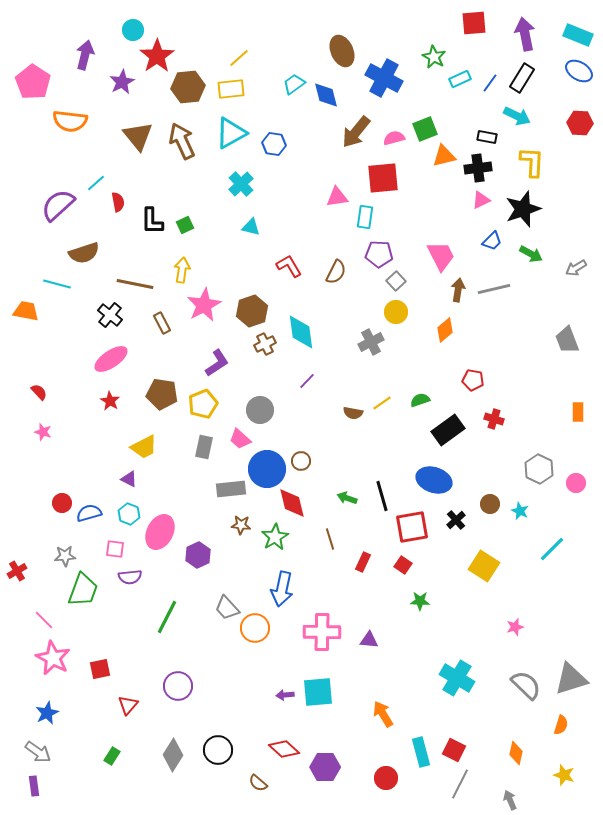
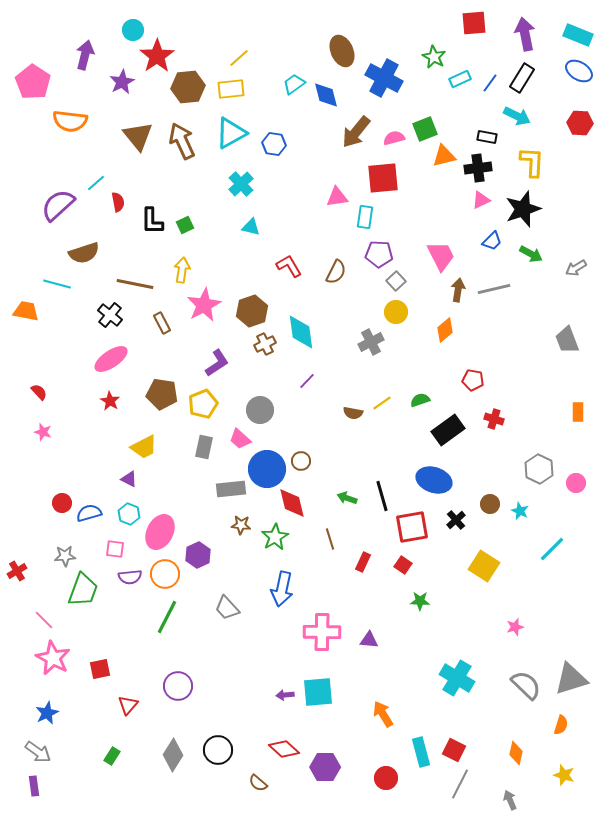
orange circle at (255, 628): moved 90 px left, 54 px up
